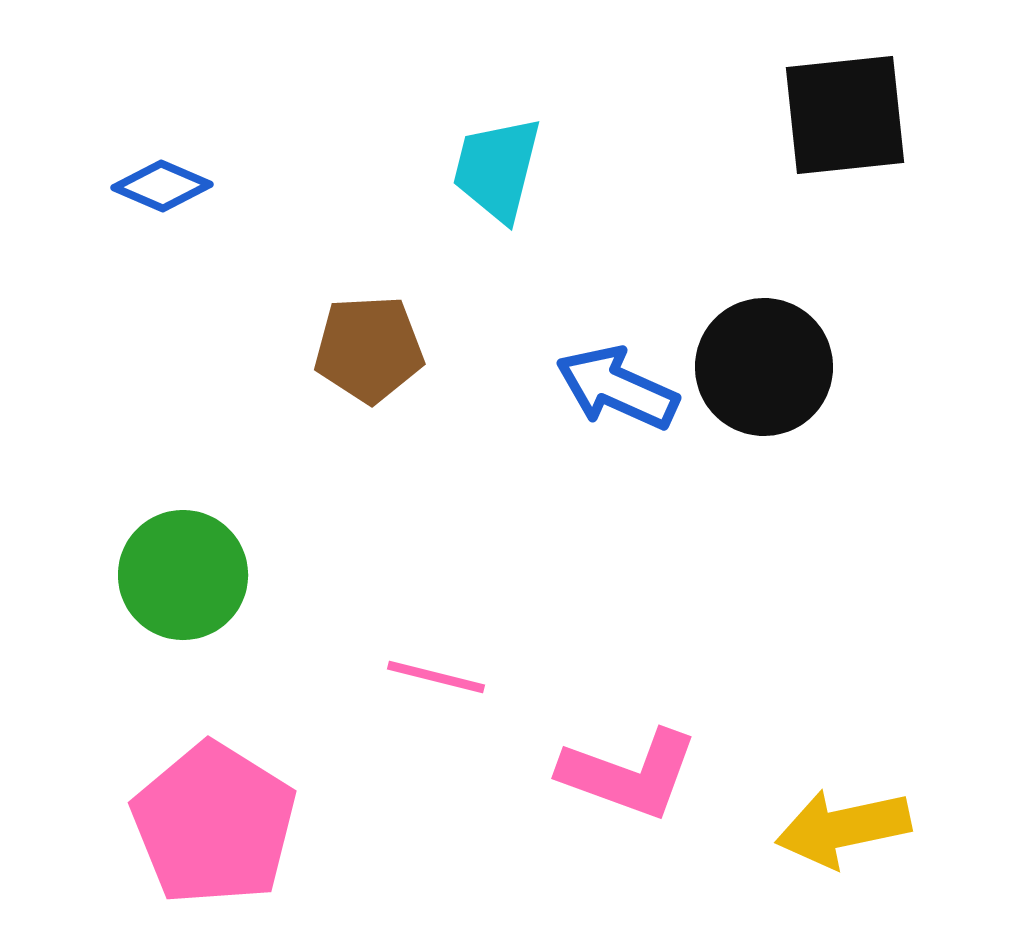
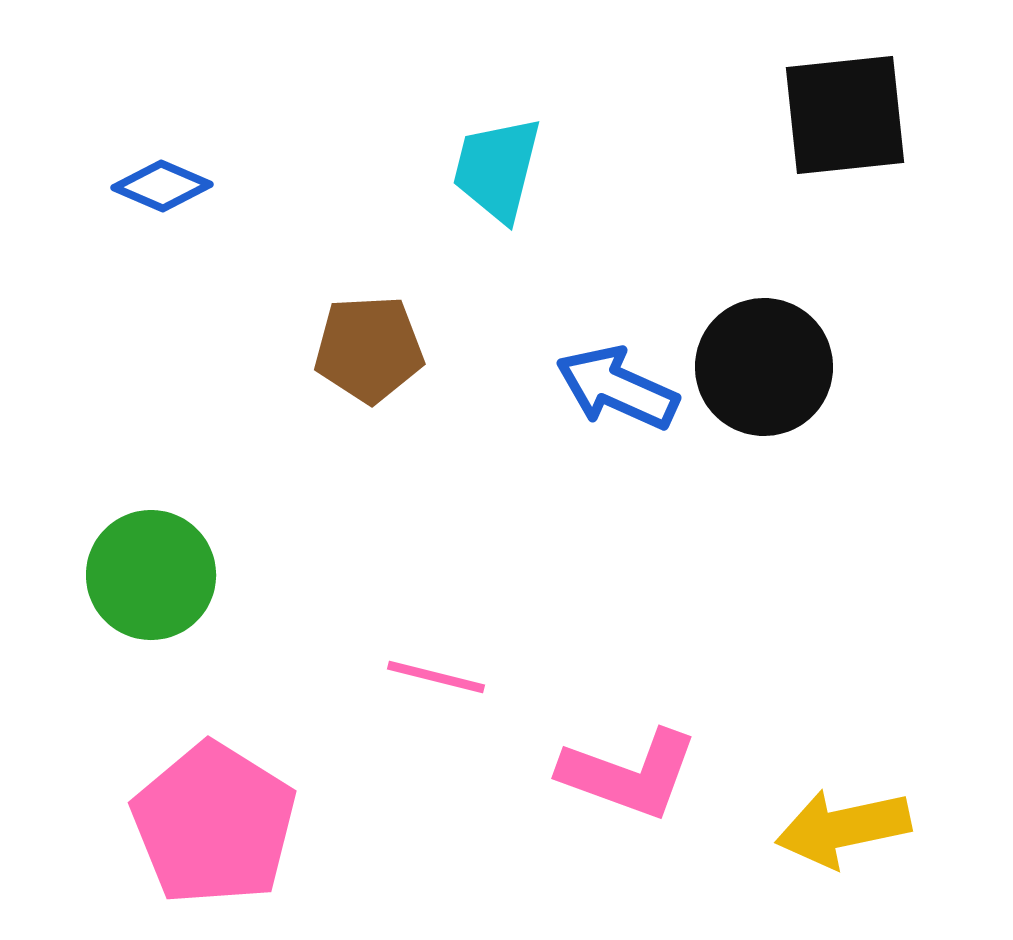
green circle: moved 32 px left
